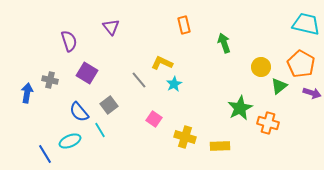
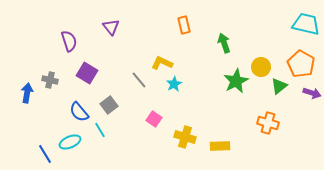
green star: moved 4 px left, 27 px up
cyan ellipse: moved 1 px down
